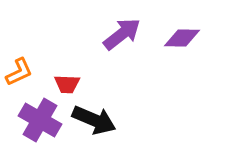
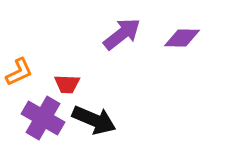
purple cross: moved 3 px right, 2 px up
